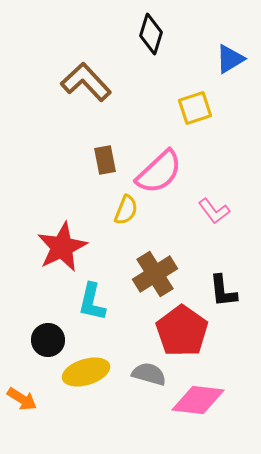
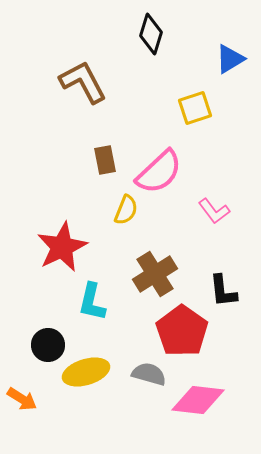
brown L-shape: moved 3 px left; rotated 15 degrees clockwise
black circle: moved 5 px down
